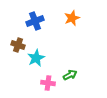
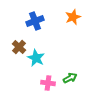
orange star: moved 1 px right, 1 px up
brown cross: moved 1 px right, 2 px down; rotated 24 degrees clockwise
cyan star: rotated 18 degrees counterclockwise
green arrow: moved 3 px down
